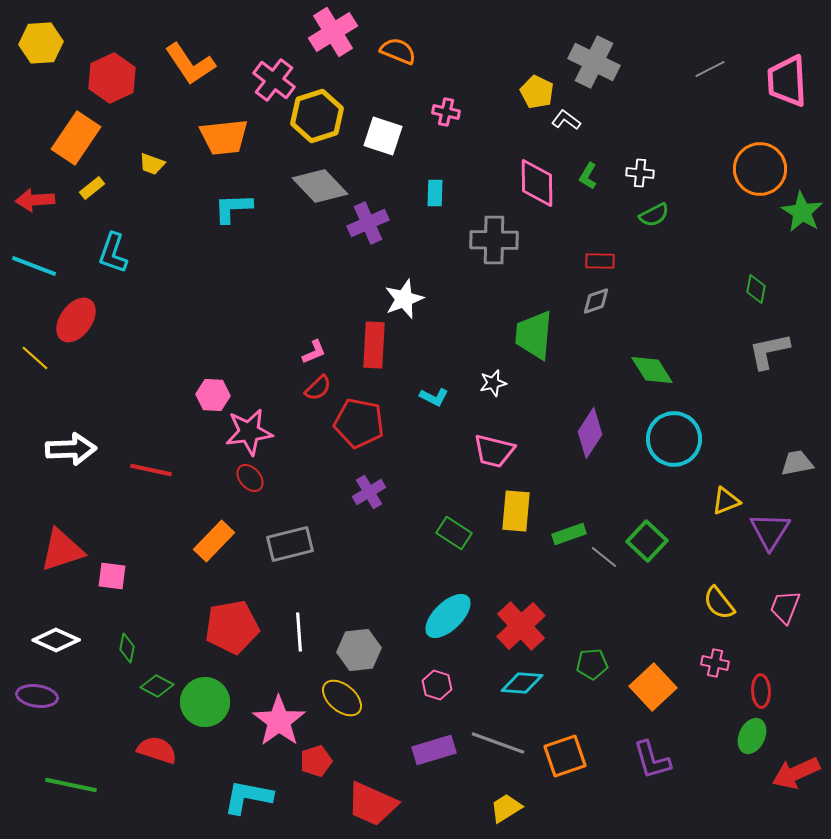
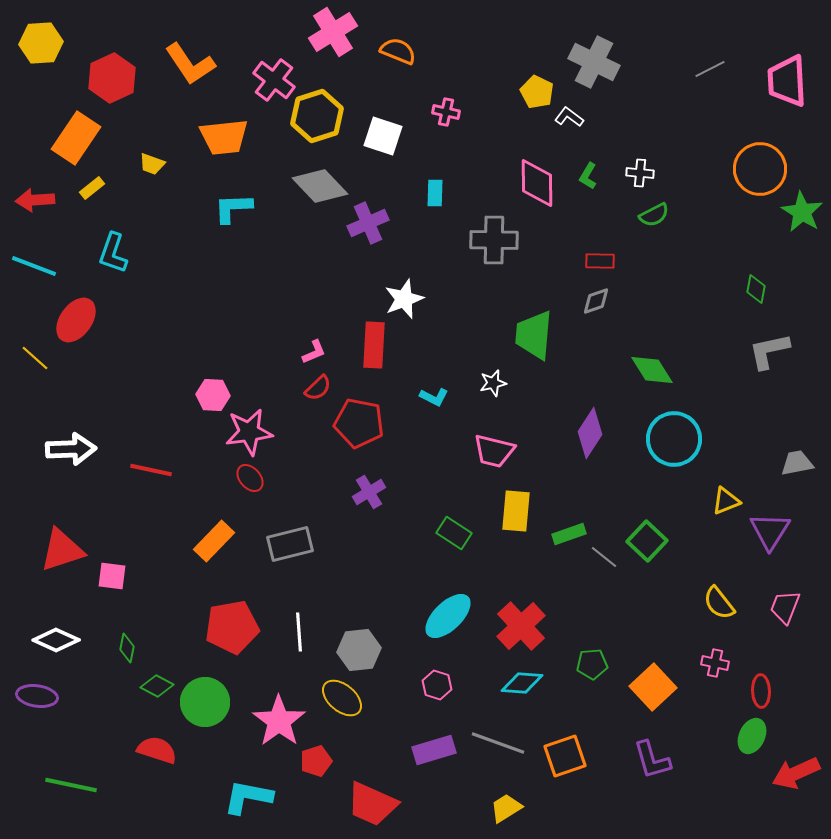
white L-shape at (566, 120): moved 3 px right, 3 px up
